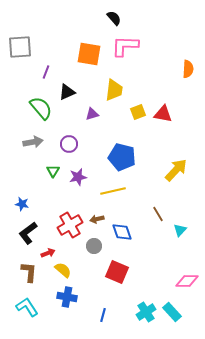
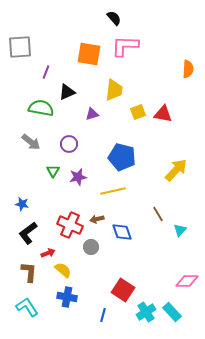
green semicircle: rotated 40 degrees counterclockwise
gray arrow: moved 2 px left; rotated 48 degrees clockwise
red cross: rotated 35 degrees counterclockwise
gray circle: moved 3 px left, 1 px down
red square: moved 6 px right, 18 px down; rotated 10 degrees clockwise
